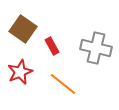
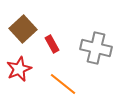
brown square: rotated 12 degrees clockwise
red rectangle: moved 2 px up
red star: moved 1 px left, 3 px up
